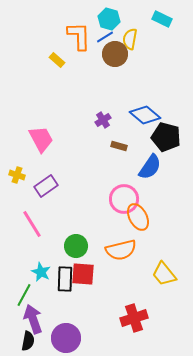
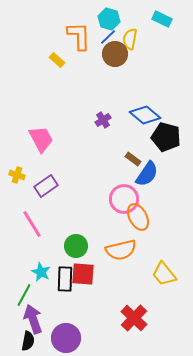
blue line: moved 3 px right; rotated 12 degrees counterclockwise
brown rectangle: moved 14 px right, 13 px down; rotated 21 degrees clockwise
blue semicircle: moved 3 px left, 7 px down
red cross: rotated 28 degrees counterclockwise
